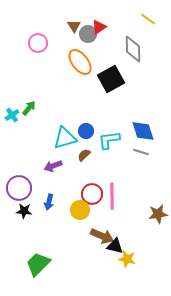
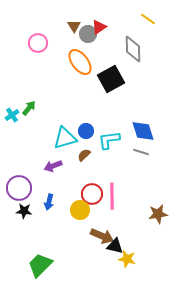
green trapezoid: moved 2 px right, 1 px down
